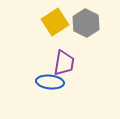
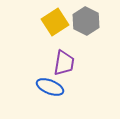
gray hexagon: moved 2 px up
blue ellipse: moved 5 px down; rotated 16 degrees clockwise
